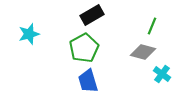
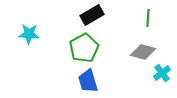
green line: moved 4 px left, 8 px up; rotated 18 degrees counterclockwise
cyan star: rotated 20 degrees clockwise
cyan cross: moved 1 px up; rotated 18 degrees clockwise
